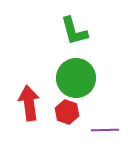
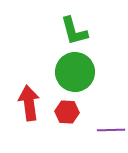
green circle: moved 1 px left, 6 px up
red hexagon: rotated 15 degrees counterclockwise
purple line: moved 6 px right
